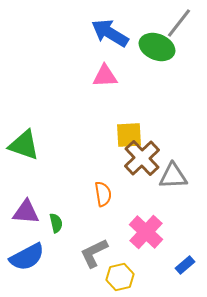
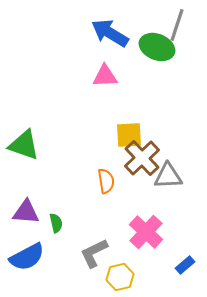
gray line: moved 2 px left, 2 px down; rotated 20 degrees counterclockwise
gray triangle: moved 5 px left
orange semicircle: moved 3 px right, 13 px up
